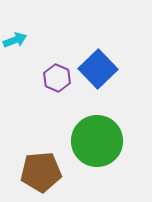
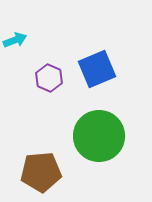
blue square: moved 1 px left; rotated 21 degrees clockwise
purple hexagon: moved 8 px left
green circle: moved 2 px right, 5 px up
